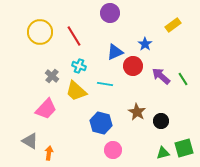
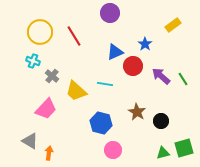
cyan cross: moved 46 px left, 5 px up
